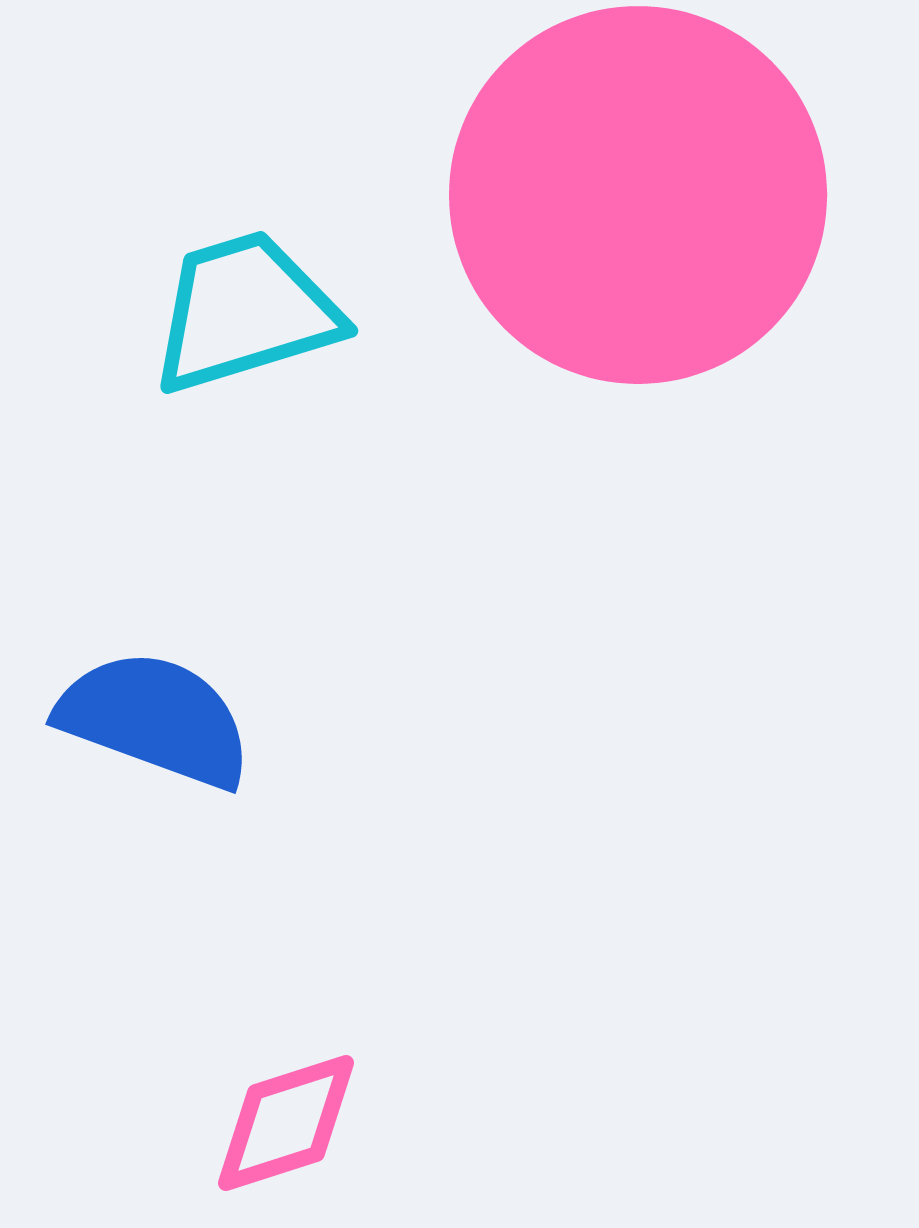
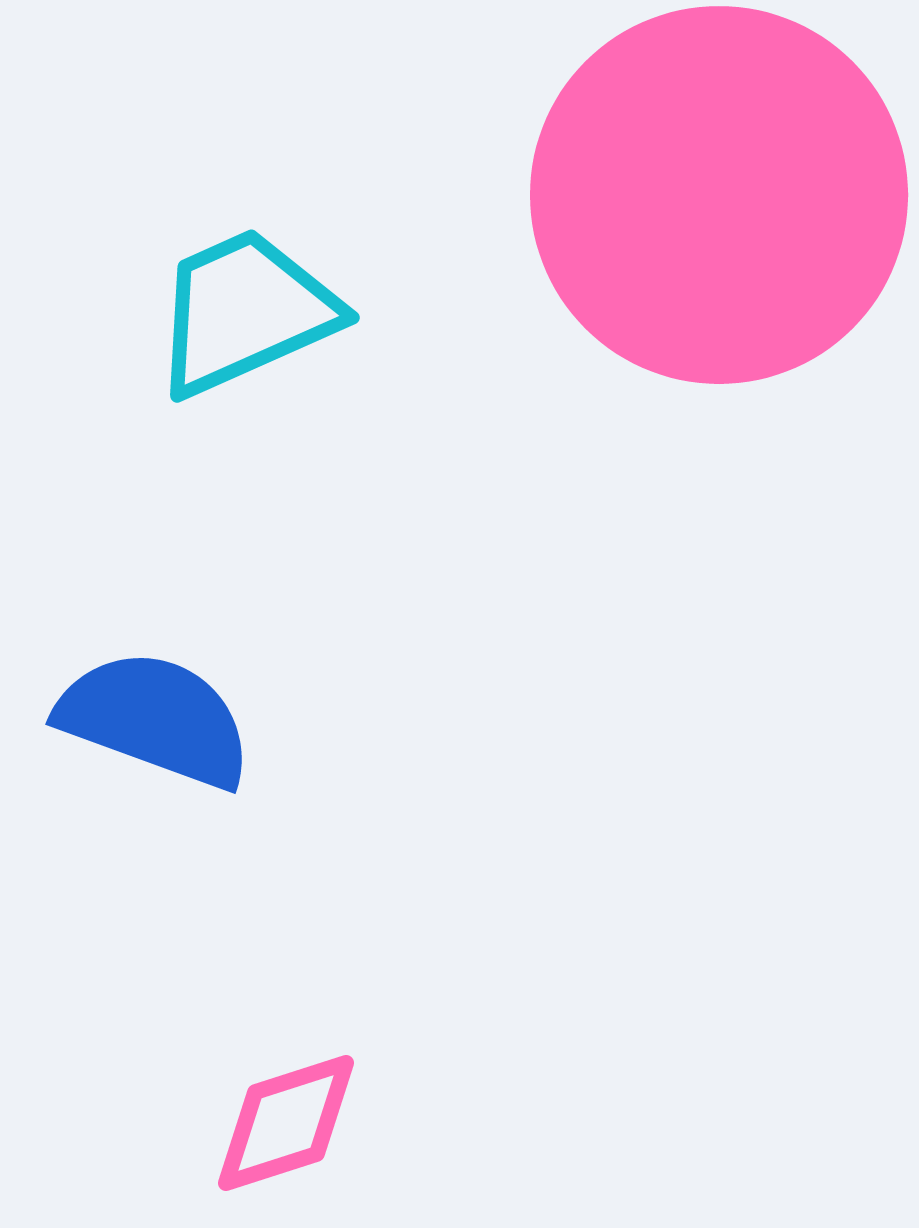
pink circle: moved 81 px right
cyan trapezoid: rotated 7 degrees counterclockwise
